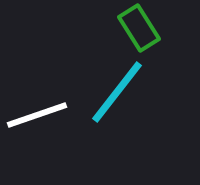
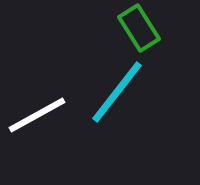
white line: rotated 10 degrees counterclockwise
